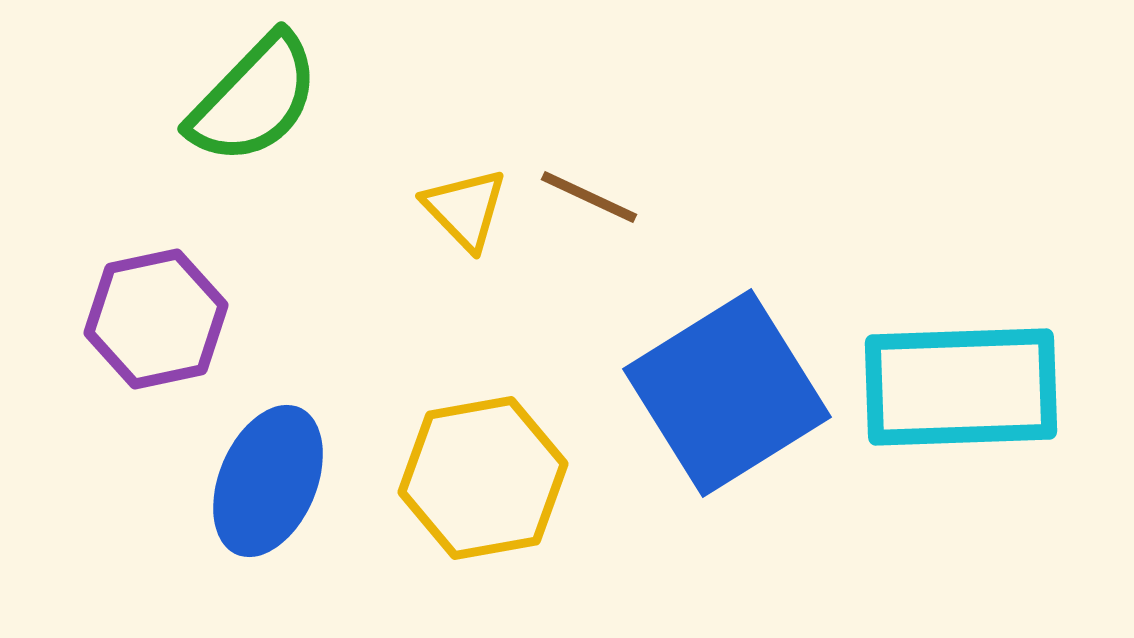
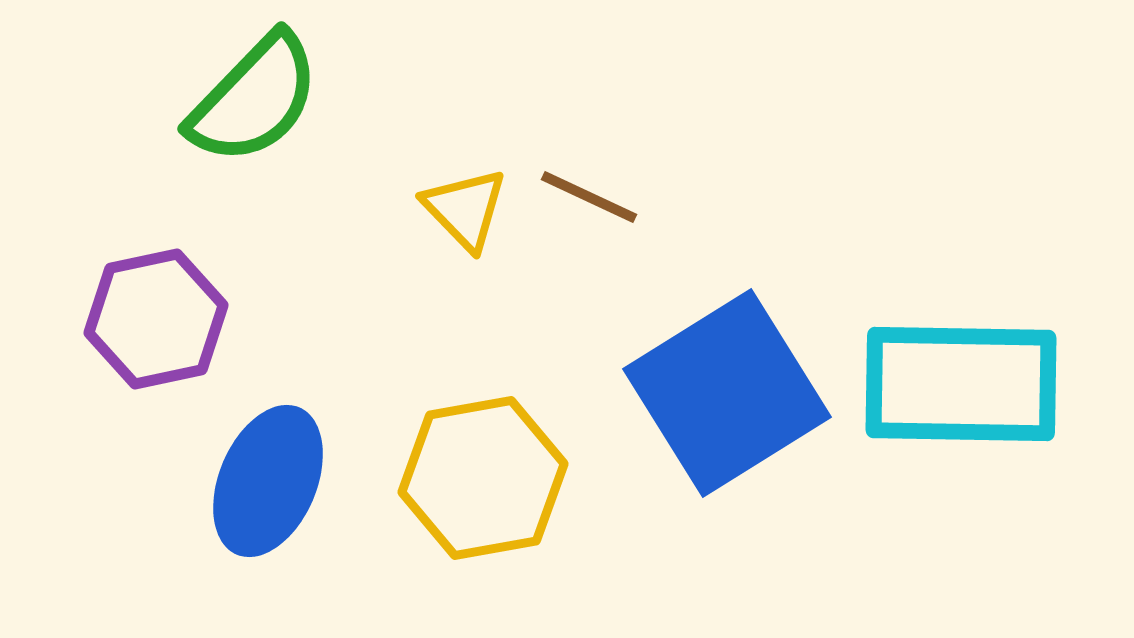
cyan rectangle: moved 3 px up; rotated 3 degrees clockwise
